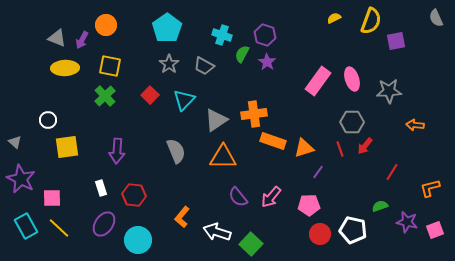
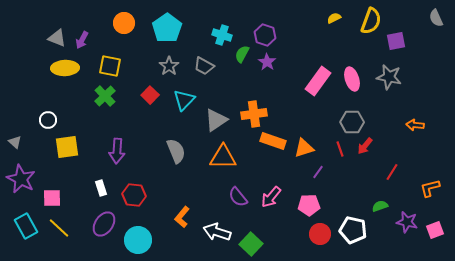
orange circle at (106, 25): moved 18 px right, 2 px up
gray star at (169, 64): moved 2 px down
gray star at (389, 91): moved 14 px up; rotated 15 degrees clockwise
